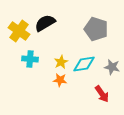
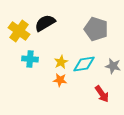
gray star: moved 1 px right, 1 px up
